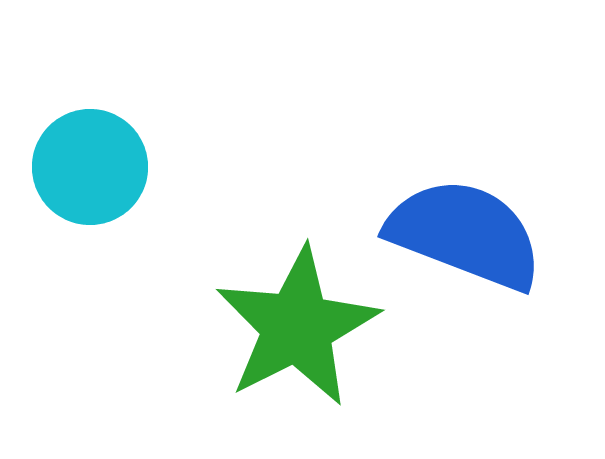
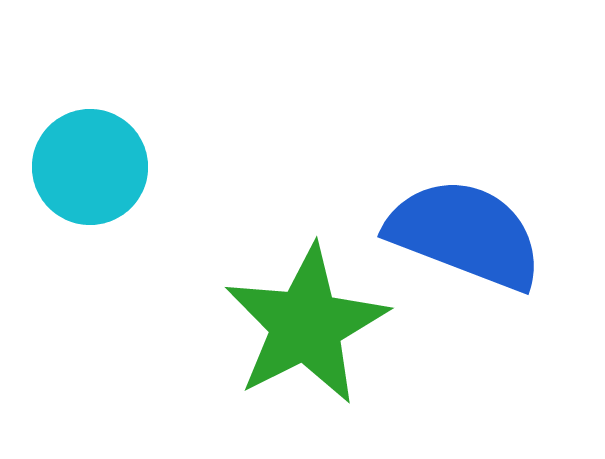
green star: moved 9 px right, 2 px up
